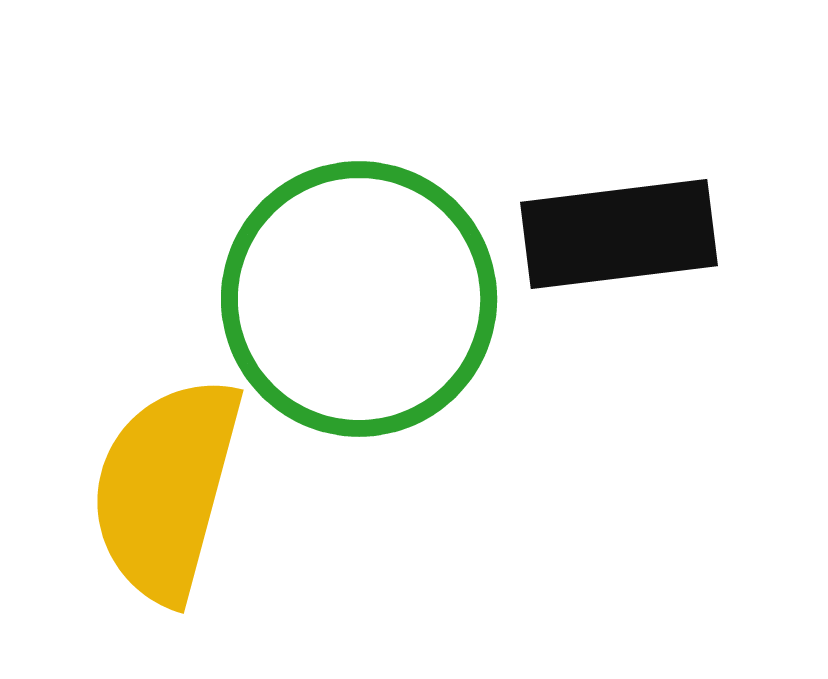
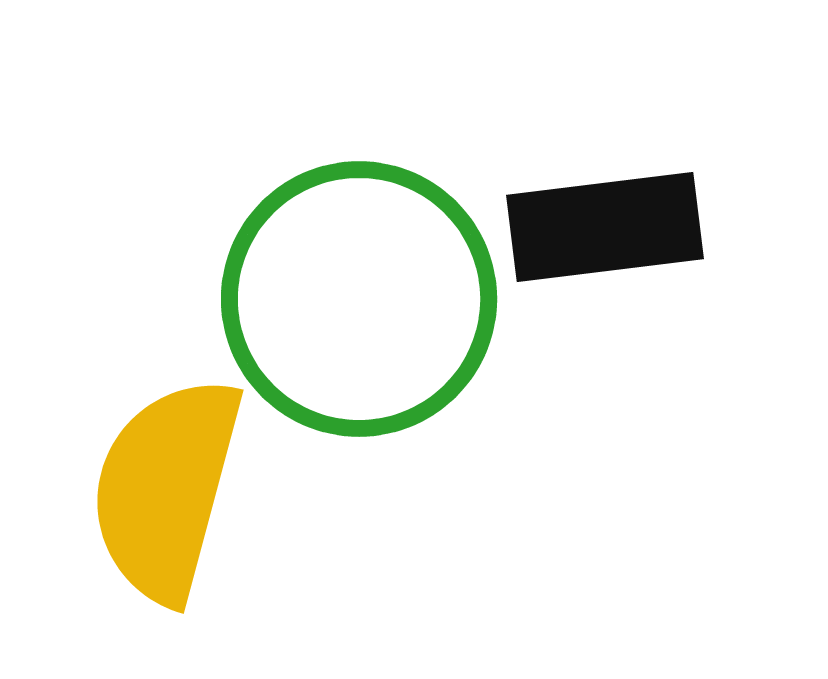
black rectangle: moved 14 px left, 7 px up
